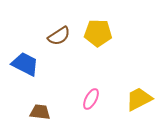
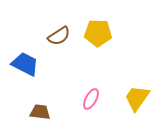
yellow trapezoid: moved 2 px left, 1 px up; rotated 28 degrees counterclockwise
